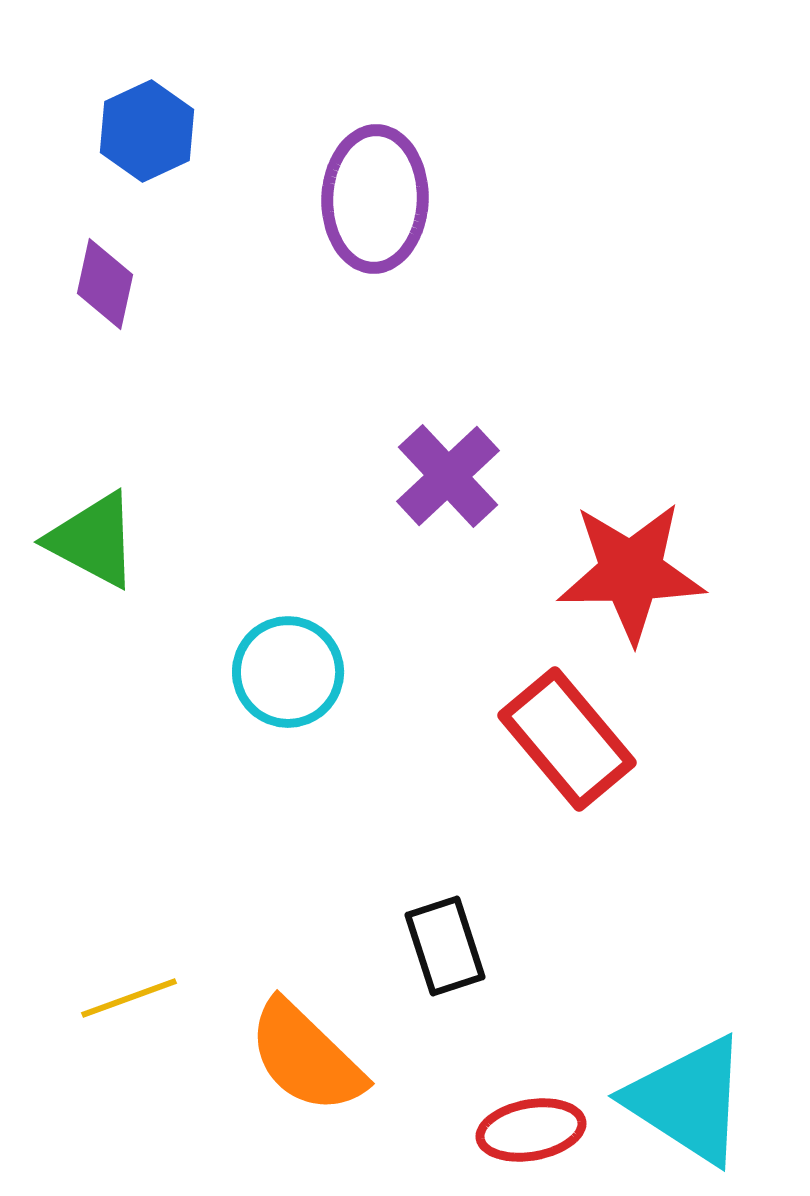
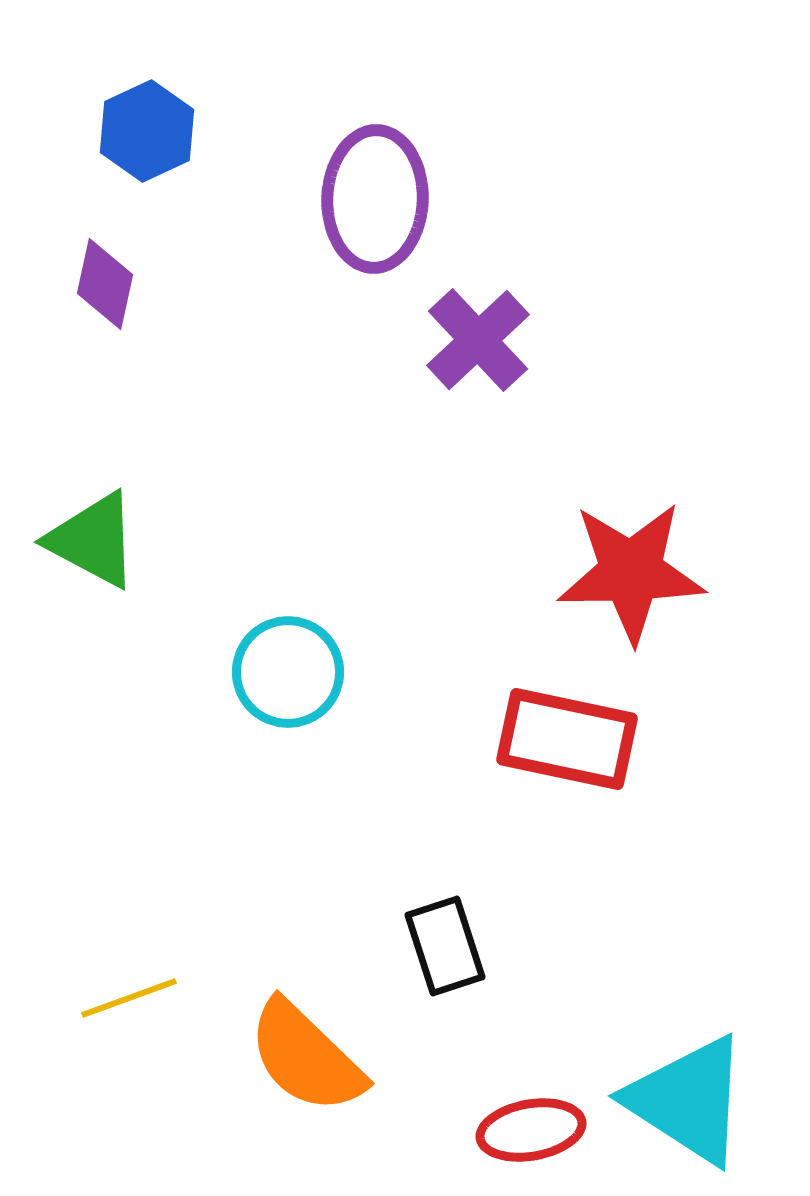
purple cross: moved 30 px right, 136 px up
red rectangle: rotated 38 degrees counterclockwise
